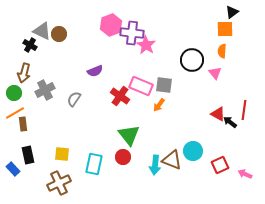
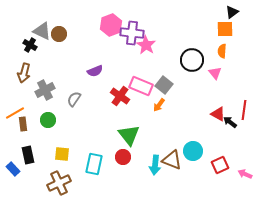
gray square: rotated 30 degrees clockwise
green circle: moved 34 px right, 27 px down
